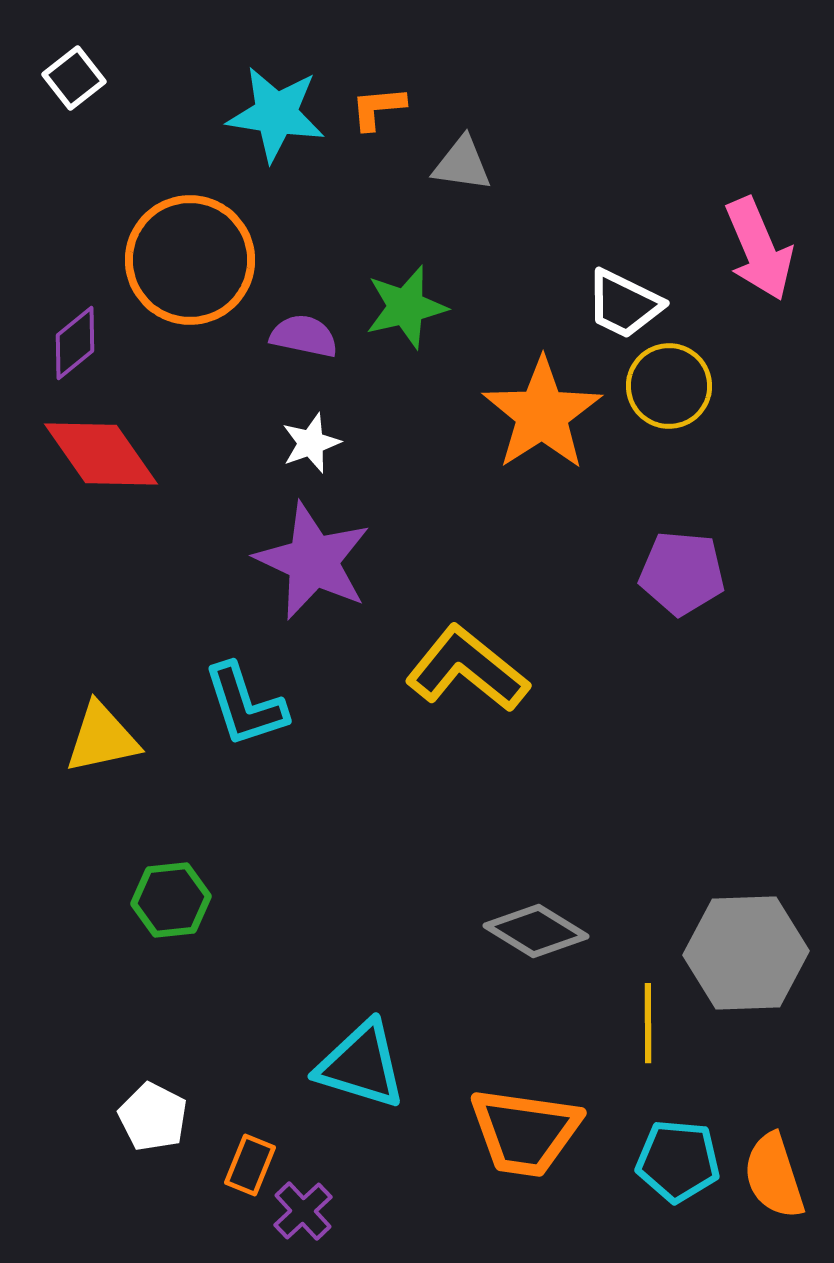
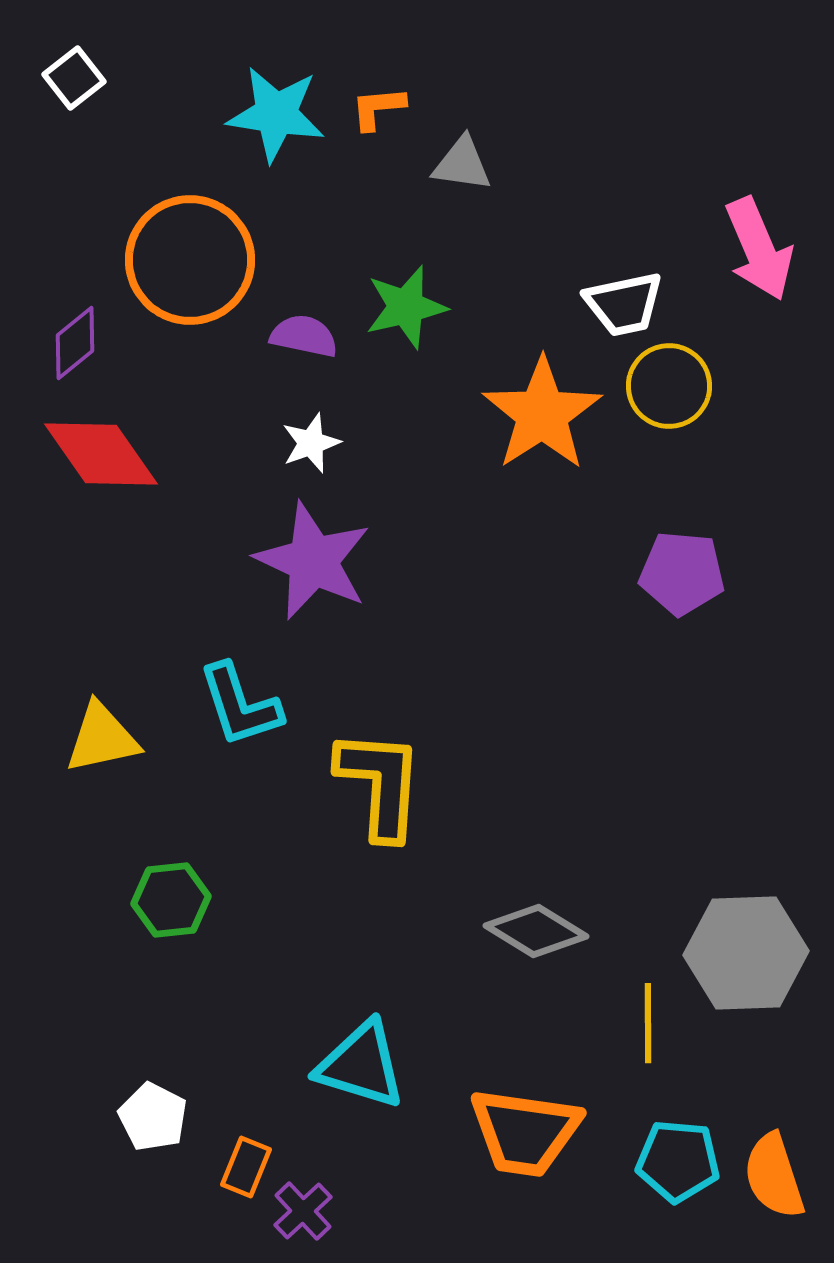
white trapezoid: rotated 38 degrees counterclockwise
yellow L-shape: moved 87 px left, 115 px down; rotated 55 degrees clockwise
cyan L-shape: moved 5 px left
orange rectangle: moved 4 px left, 2 px down
